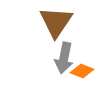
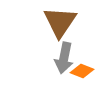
brown triangle: moved 4 px right
